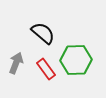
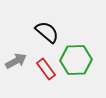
black semicircle: moved 4 px right, 1 px up
gray arrow: moved 2 px up; rotated 40 degrees clockwise
